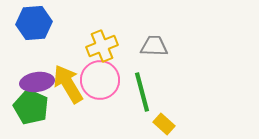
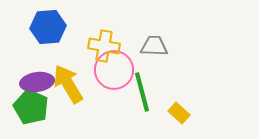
blue hexagon: moved 14 px right, 4 px down
yellow cross: moved 2 px right; rotated 32 degrees clockwise
pink circle: moved 14 px right, 10 px up
yellow rectangle: moved 15 px right, 11 px up
